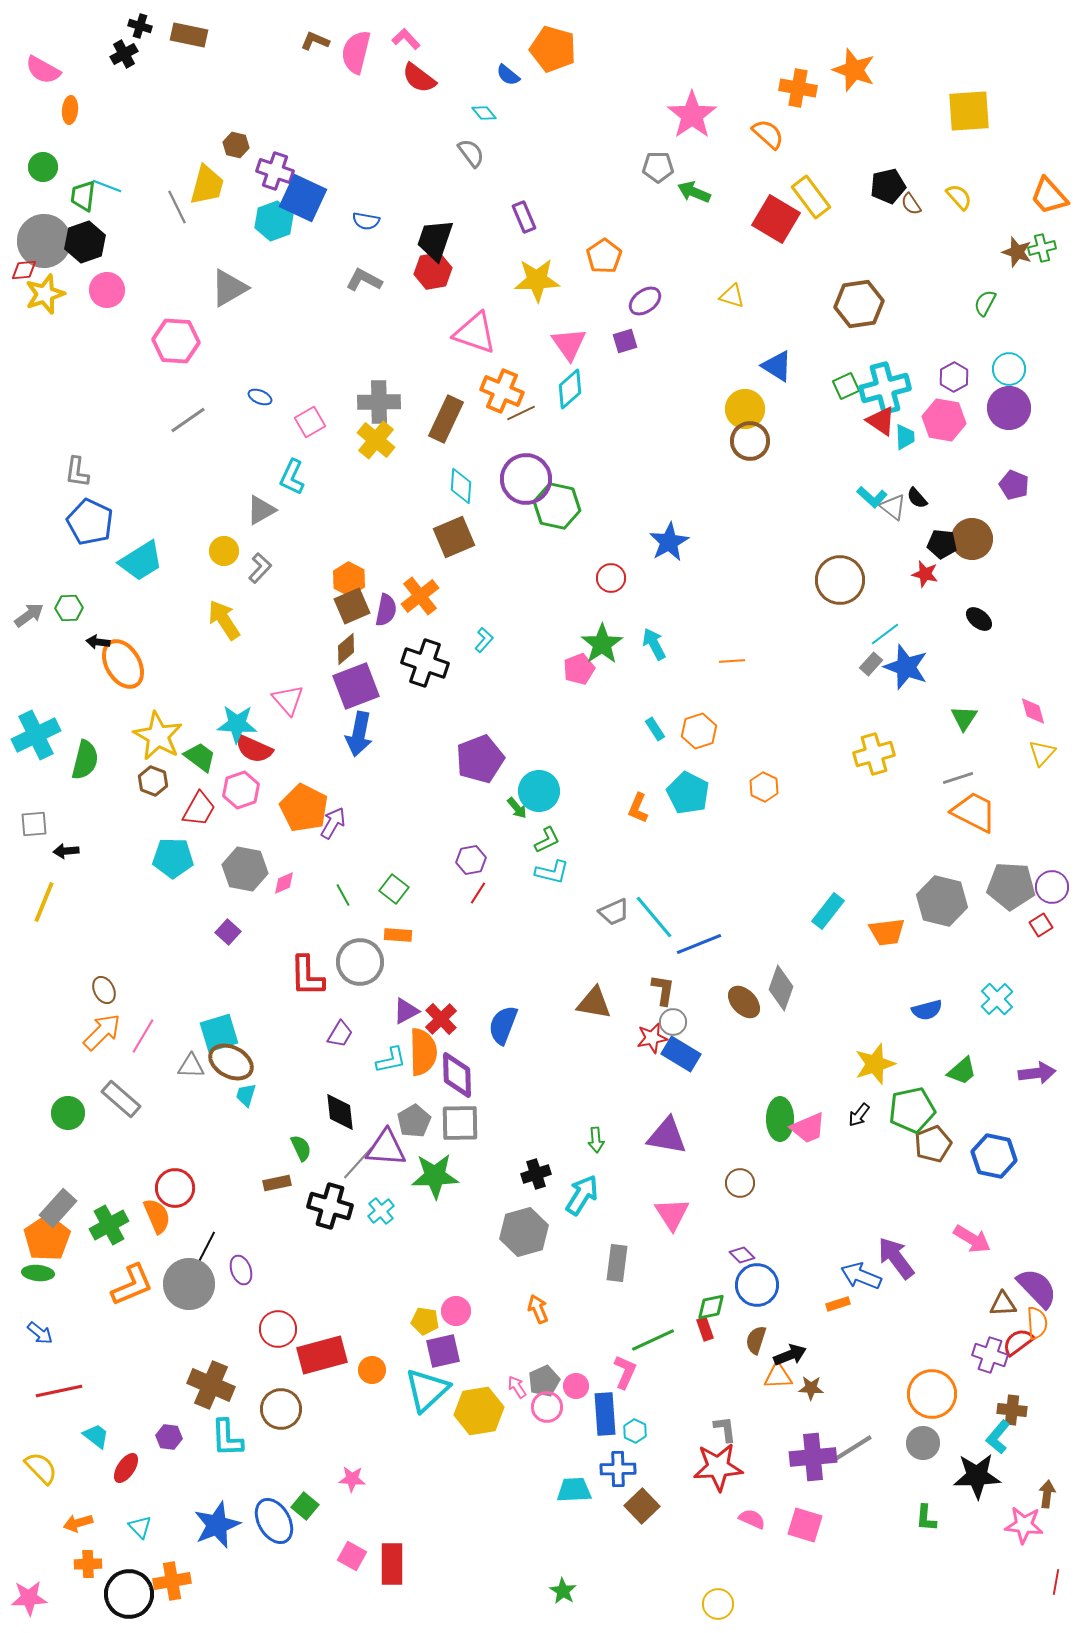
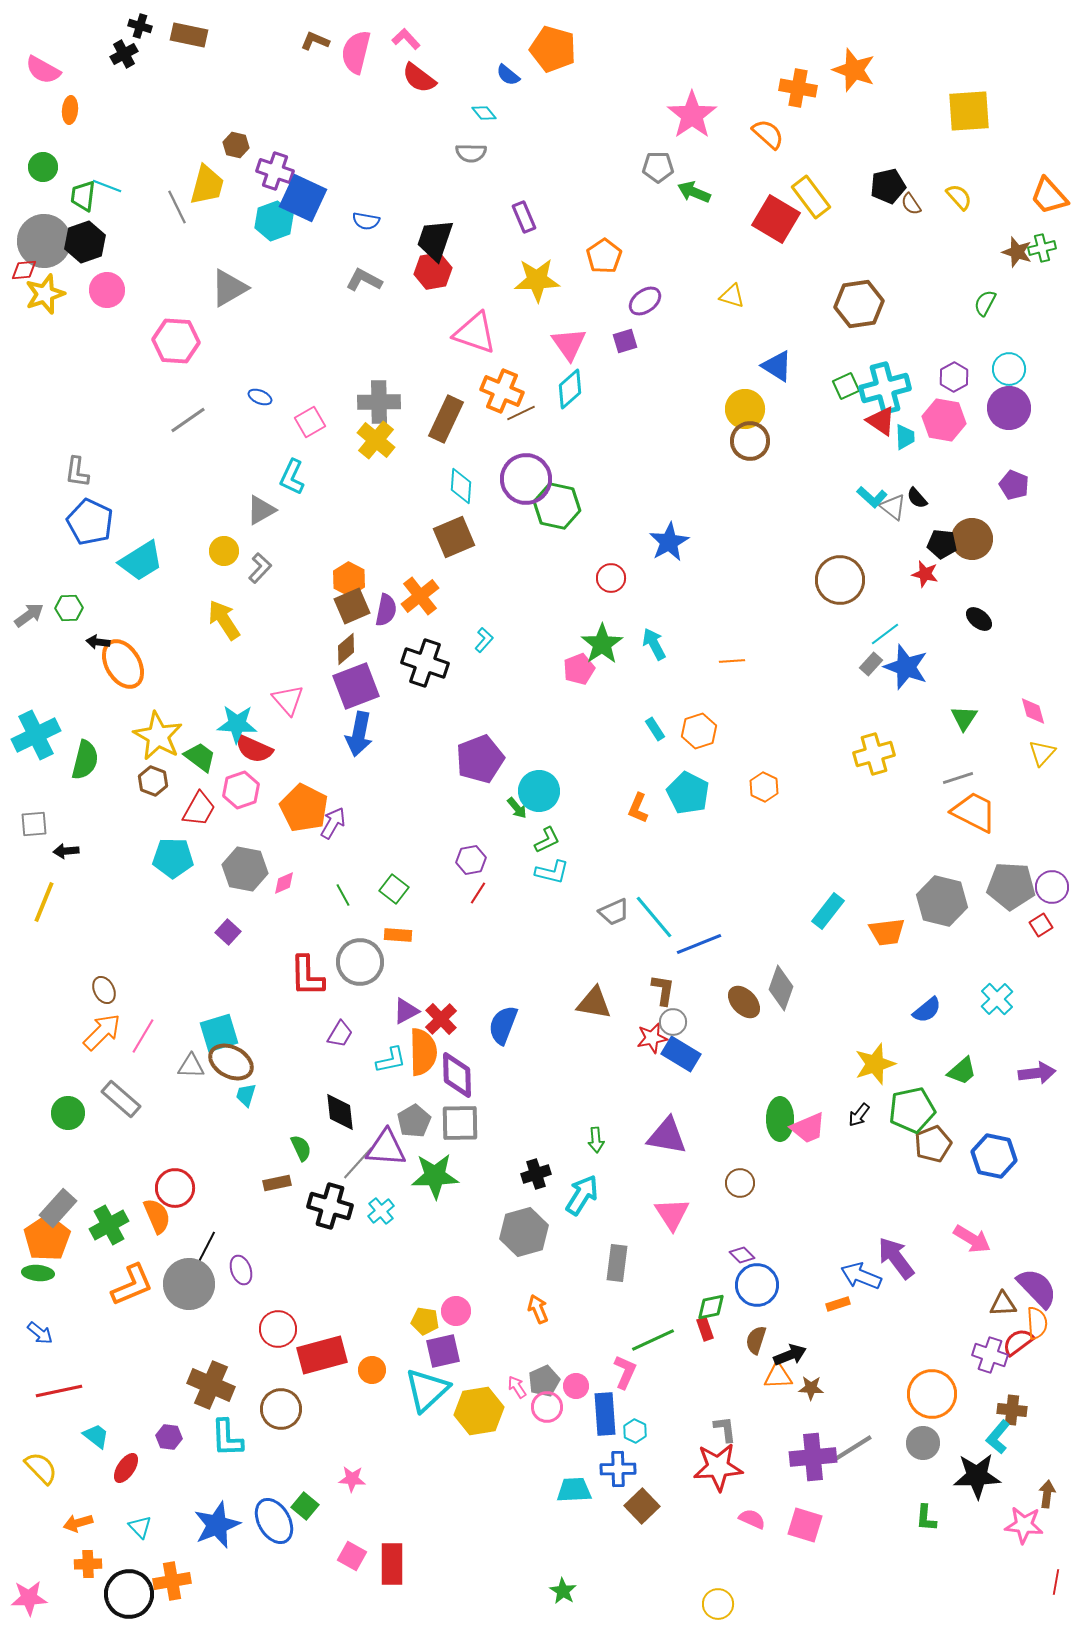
gray semicircle at (471, 153): rotated 128 degrees clockwise
blue semicircle at (927, 1010): rotated 24 degrees counterclockwise
